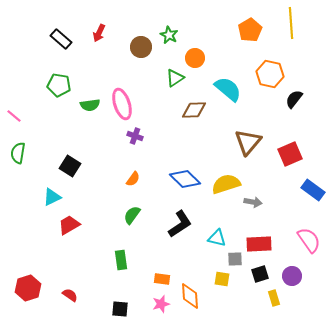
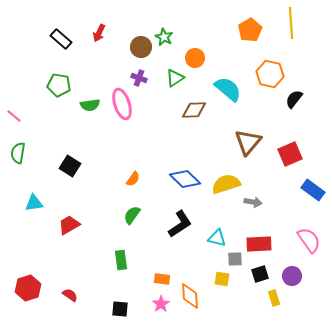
green star at (169, 35): moved 5 px left, 2 px down
purple cross at (135, 136): moved 4 px right, 58 px up
cyan triangle at (52, 197): moved 18 px left, 6 px down; rotated 18 degrees clockwise
pink star at (161, 304): rotated 18 degrees counterclockwise
